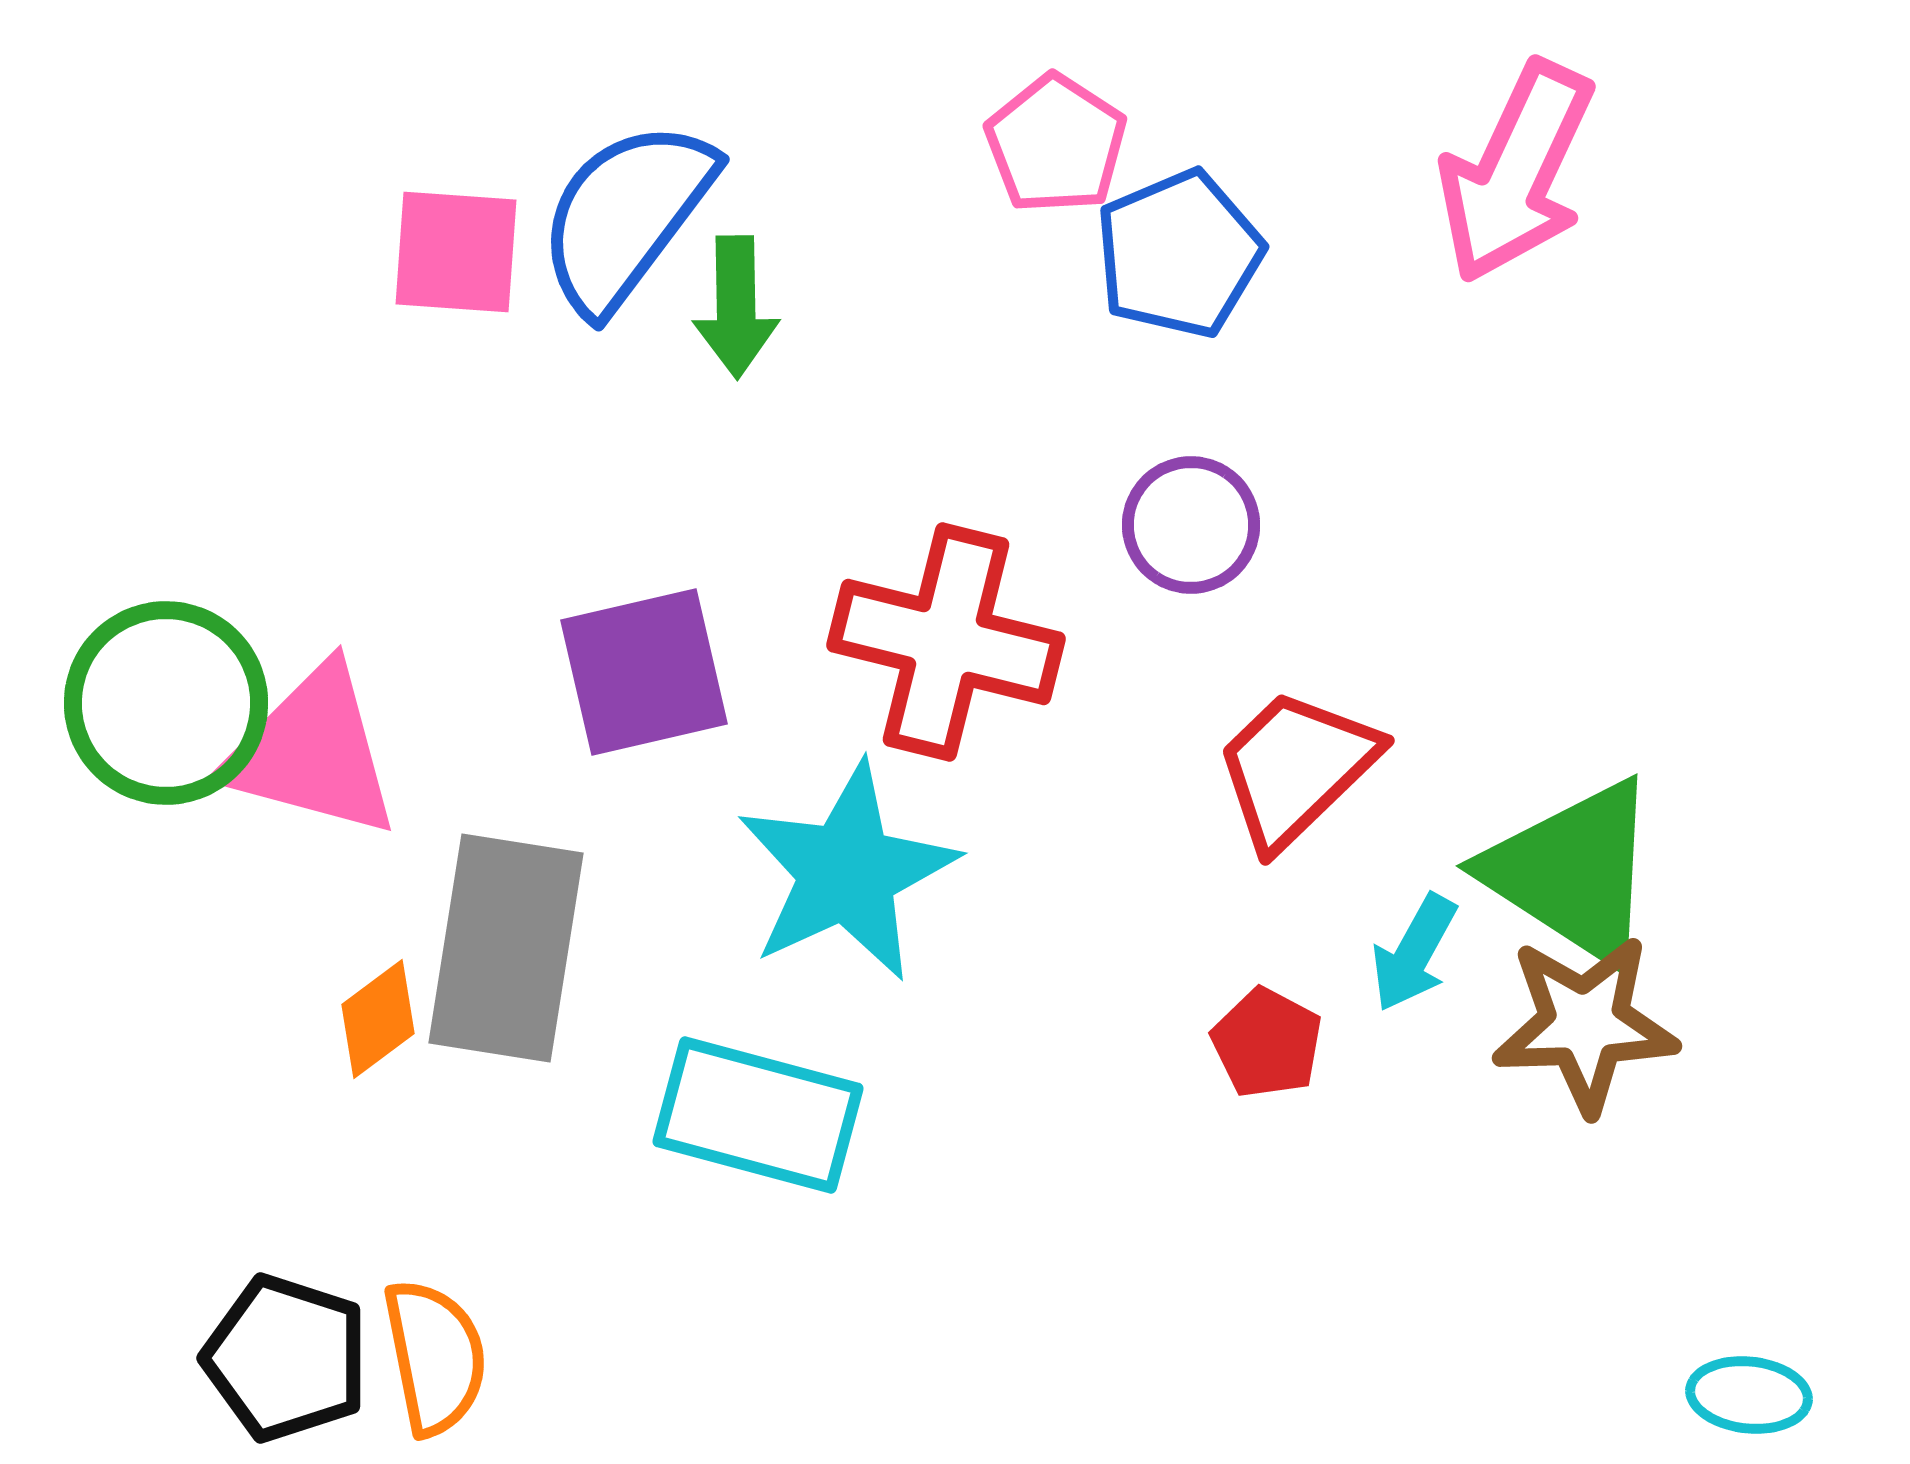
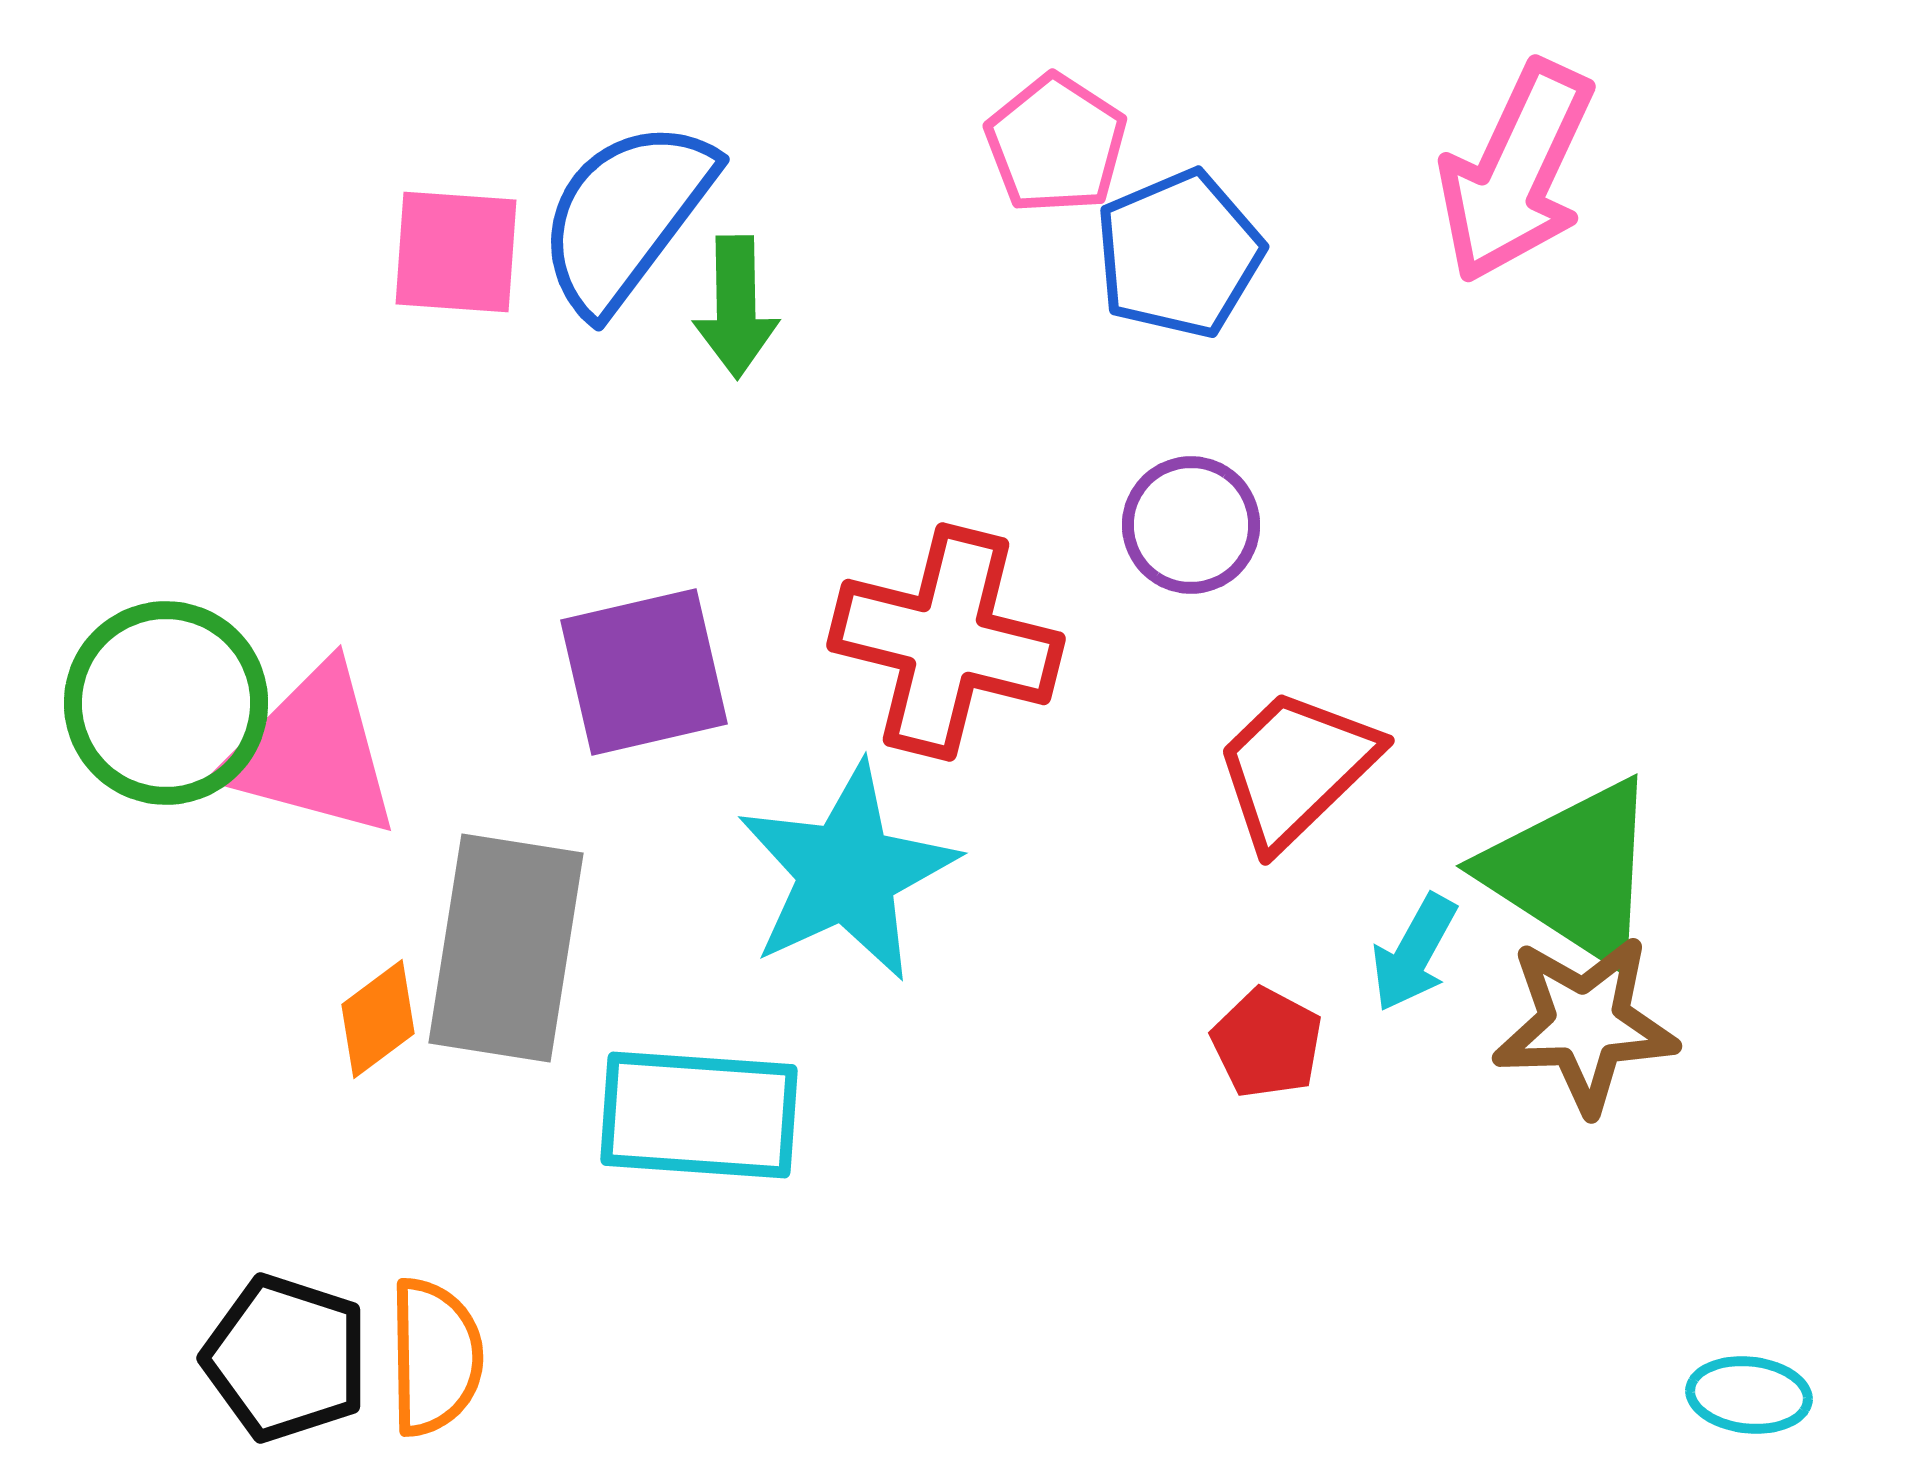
cyan rectangle: moved 59 px left; rotated 11 degrees counterclockwise
orange semicircle: rotated 10 degrees clockwise
